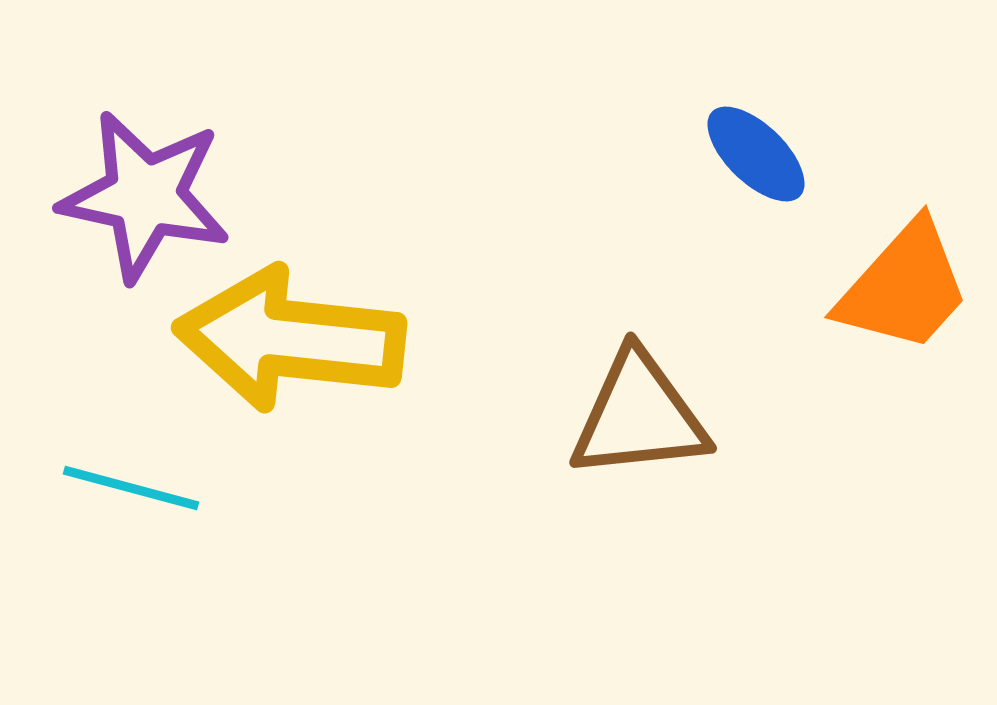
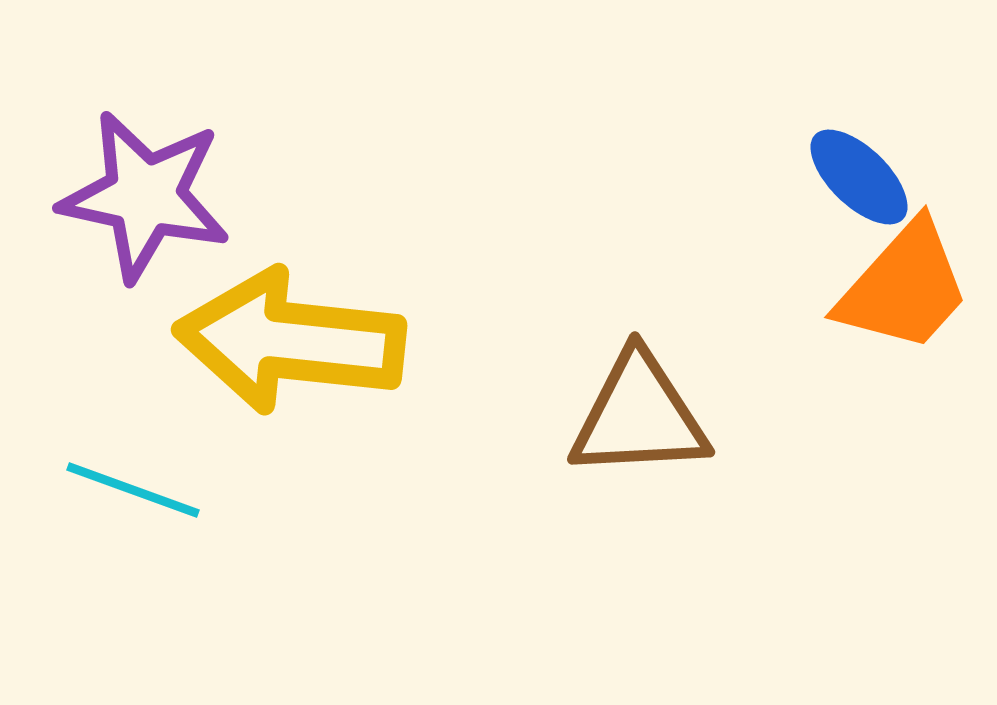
blue ellipse: moved 103 px right, 23 px down
yellow arrow: moved 2 px down
brown triangle: rotated 3 degrees clockwise
cyan line: moved 2 px right, 2 px down; rotated 5 degrees clockwise
